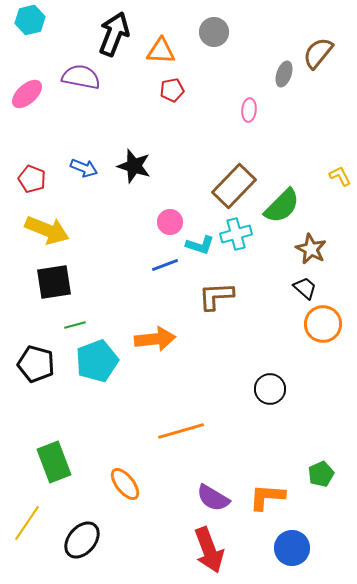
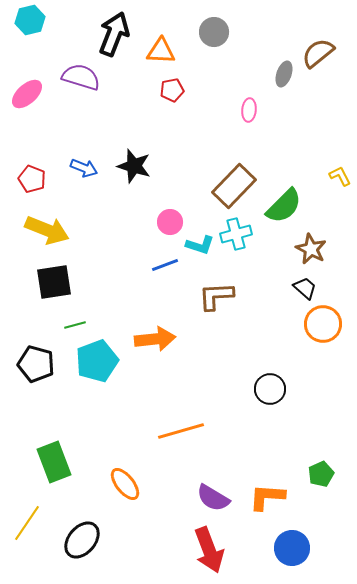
brown semicircle at (318, 53): rotated 12 degrees clockwise
purple semicircle at (81, 77): rotated 6 degrees clockwise
green semicircle at (282, 206): moved 2 px right
